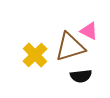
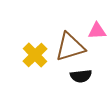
pink triangle: moved 8 px right; rotated 30 degrees counterclockwise
